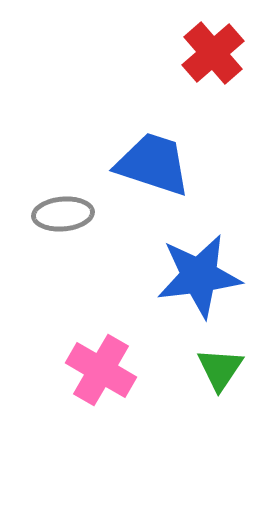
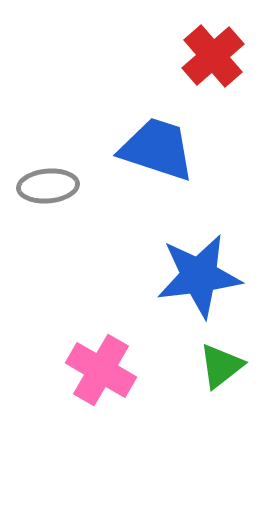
red cross: moved 3 px down
blue trapezoid: moved 4 px right, 15 px up
gray ellipse: moved 15 px left, 28 px up
green triangle: moved 1 px right, 3 px up; rotated 18 degrees clockwise
